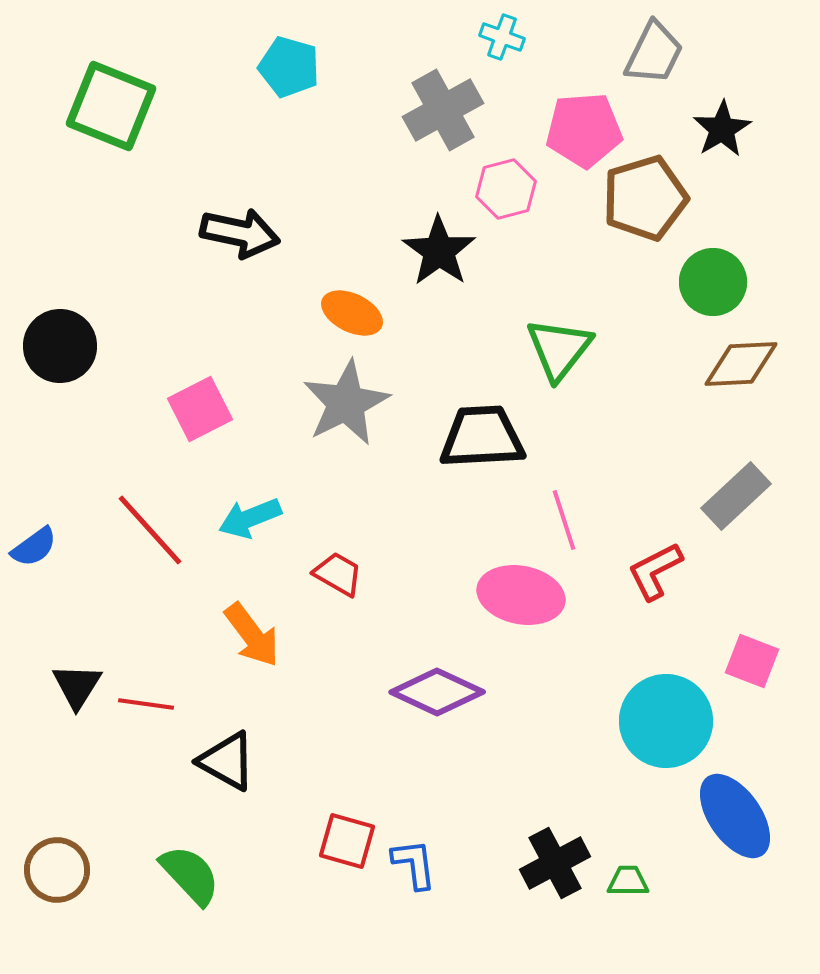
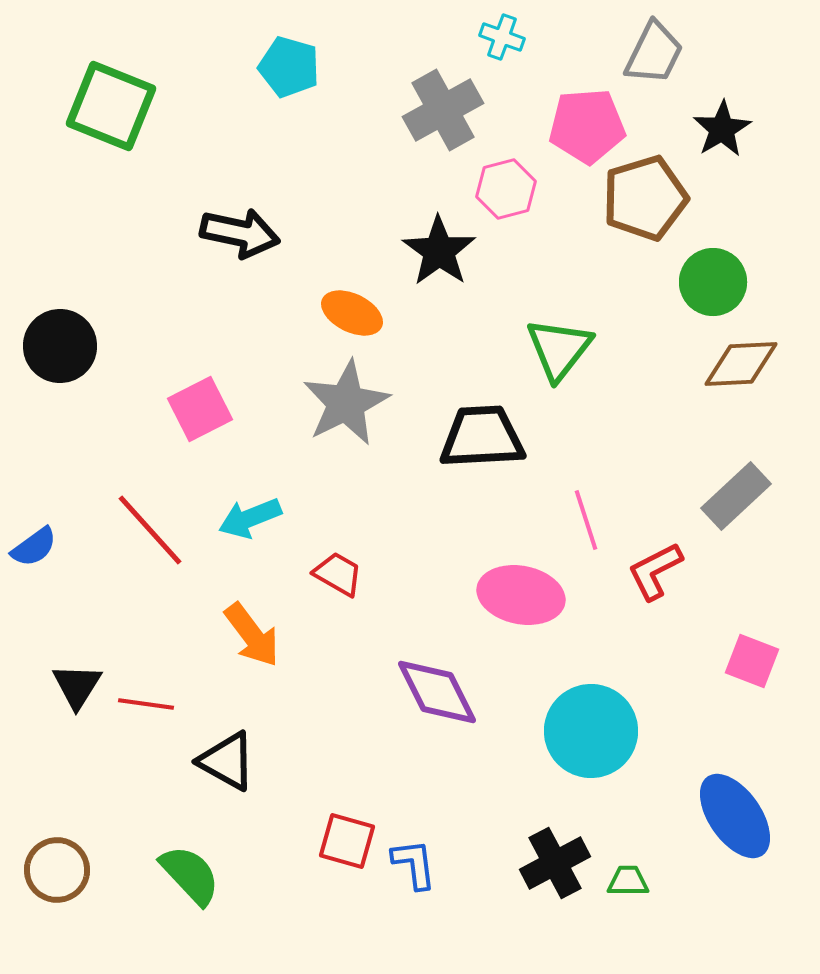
pink pentagon at (584, 130): moved 3 px right, 4 px up
pink line at (564, 520): moved 22 px right
purple diamond at (437, 692): rotated 38 degrees clockwise
cyan circle at (666, 721): moved 75 px left, 10 px down
